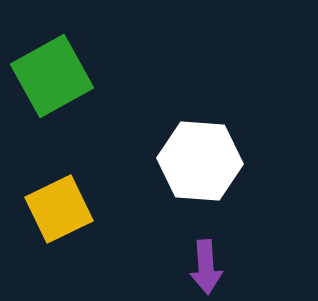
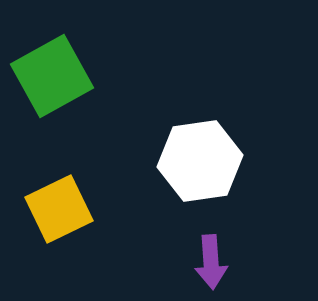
white hexagon: rotated 12 degrees counterclockwise
purple arrow: moved 5 px right, 5 px up
